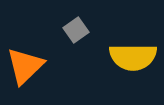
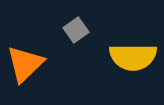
orange triangle: moved 2 px up
